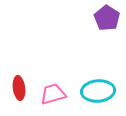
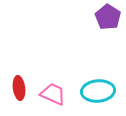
purple pentagon: moved 1 px right, 1 px up
pink trapezoid: rotated 40 degrees clockwise
